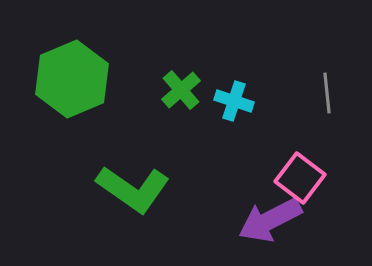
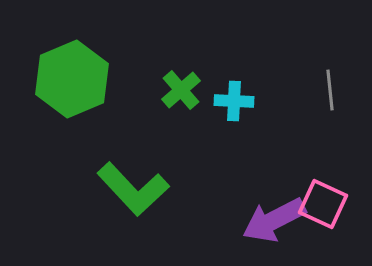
gray line: moved 3 px right, 3 px up
cyan cross: rotated 15 degrees counterclockwise
pink square: moved 23 px right, 26 px down; rotated 12 degrees counterclockwise
green L-shape: rotated 12 degrees clockwise
purple arrow: moved 4 px right
